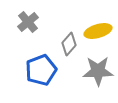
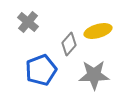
gray cross: rotated 10 degrees counterclockwise
gray star: moved 4 px left, 4 px down
